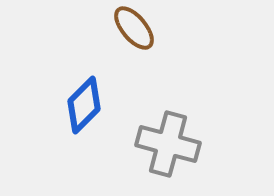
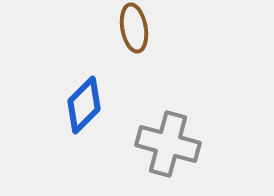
brown ellipse: rotated 30 degrees clockwise
